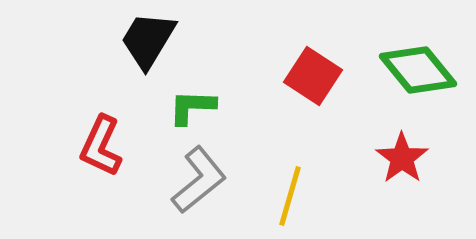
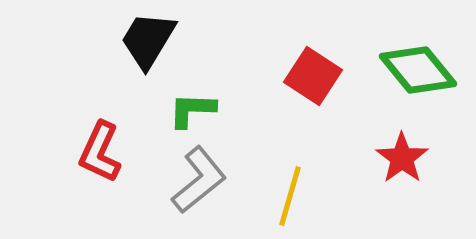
green L-shape: moved 3 px down
red L-shape: moved 1 px left, 6 px down
